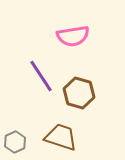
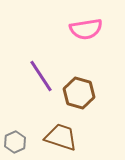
pink semicircle: moved 13 px right, 7 px up
